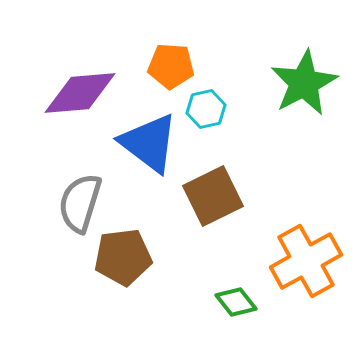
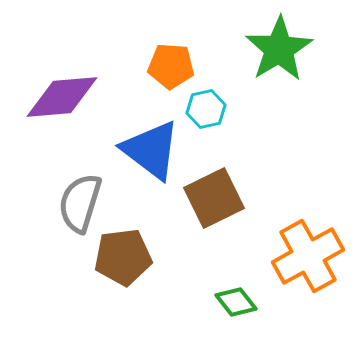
green star: moved 25 px left, 34 px up; rotated 4 degrees counterclockwise
purple diamond: moved 18 px left, 4 px down
blue triangle: moved 2 px right, 7 px down
brown square: moved 1 px right, 2 px down
orange cross: moved 2 px right, 5 px up
